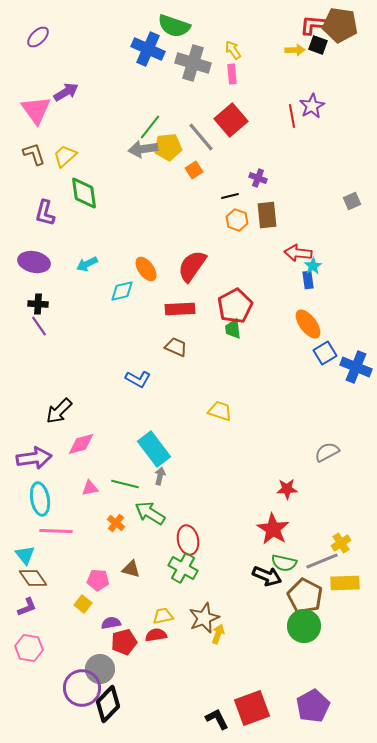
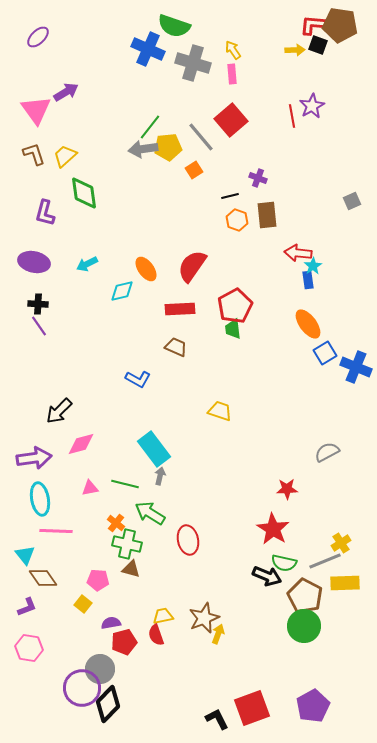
gray line at (322, 561): moved 3 px right
green cross at (183, 568): moved 56 px left, 24 px up; rotated 16 degrees counterclockwise
brown diamond at (33, 578): moved 10 px right
red semicircle at (156, 635): rotated 100 degrees counterclockwise
